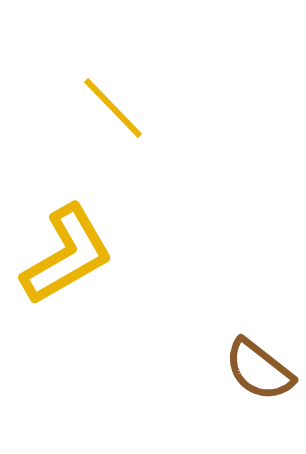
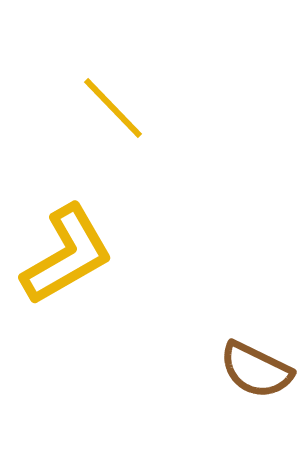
brown semicircle: moved 3 px left; rotated 12 degrees counterclockwise
